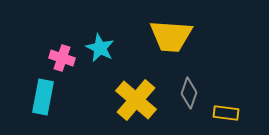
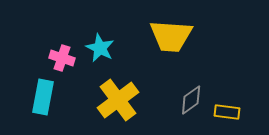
gray diamond: moved 2 px right, 7 px down; rotated 36 degrees clockwise
yellow cross: moved 18 px left; rotated 12 degrees clockwise
yellow rectangle: moved 1 px right, 1 px up
